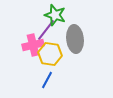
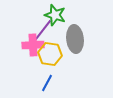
purple line: moved 3 px left
pink cross: rotated 10 degrees clockwise
blue line: moved 3 px down
